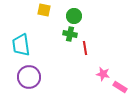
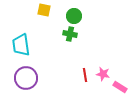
red line: moved 27 px down
purple circle: moved 3 px left, 1 px down
